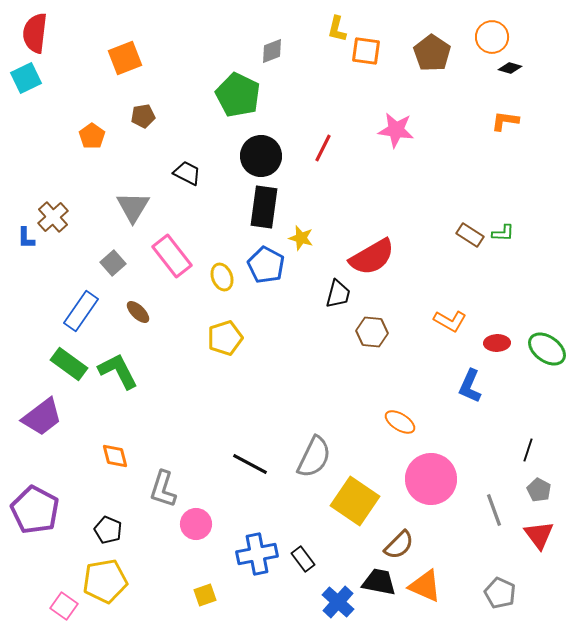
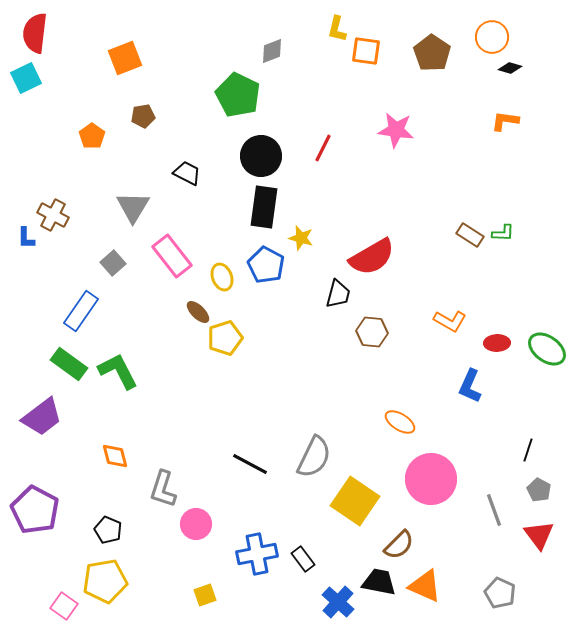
brown cross at (53, 217): moved 2 px up; rotated 20 degrees counterclockwise
brown ellipse at (138, 312): moved 60 px right
